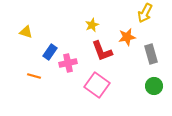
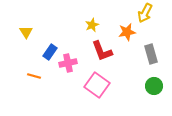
yellow triangle: rotated 40 degrees clockwise
orange star: moved 5 px up
